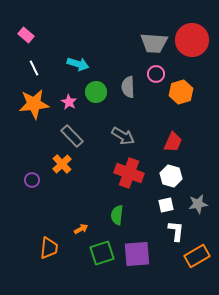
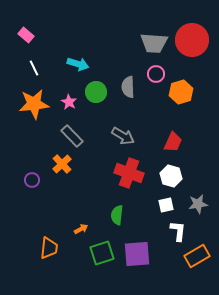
white L-shape: moved 2 px right
